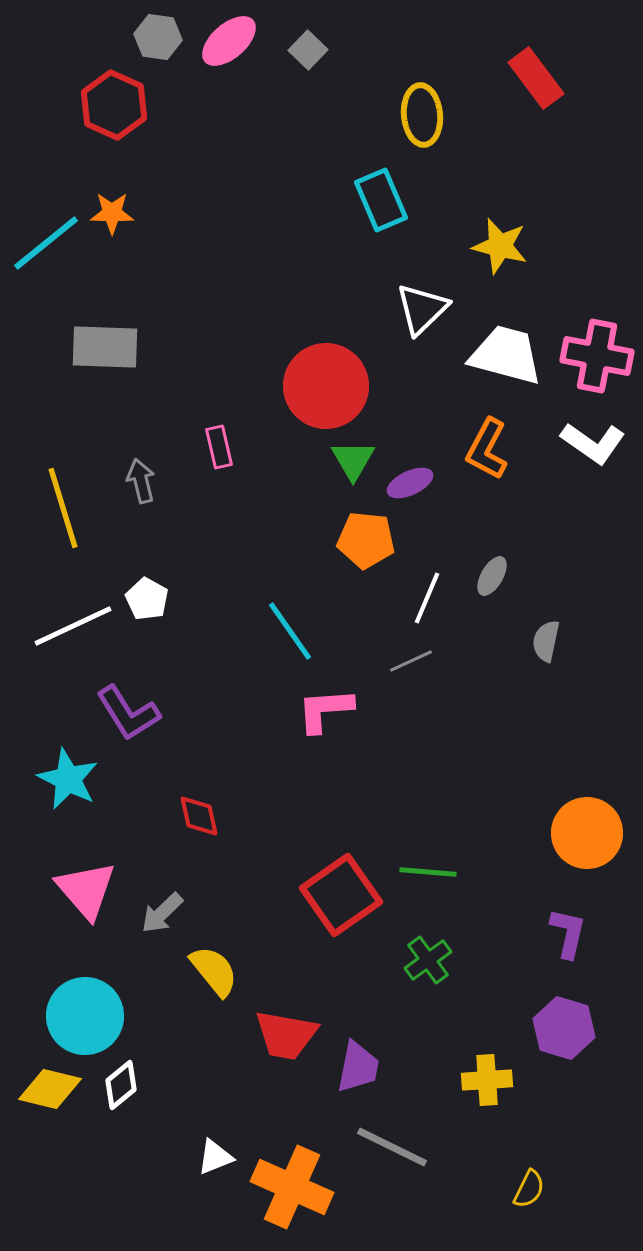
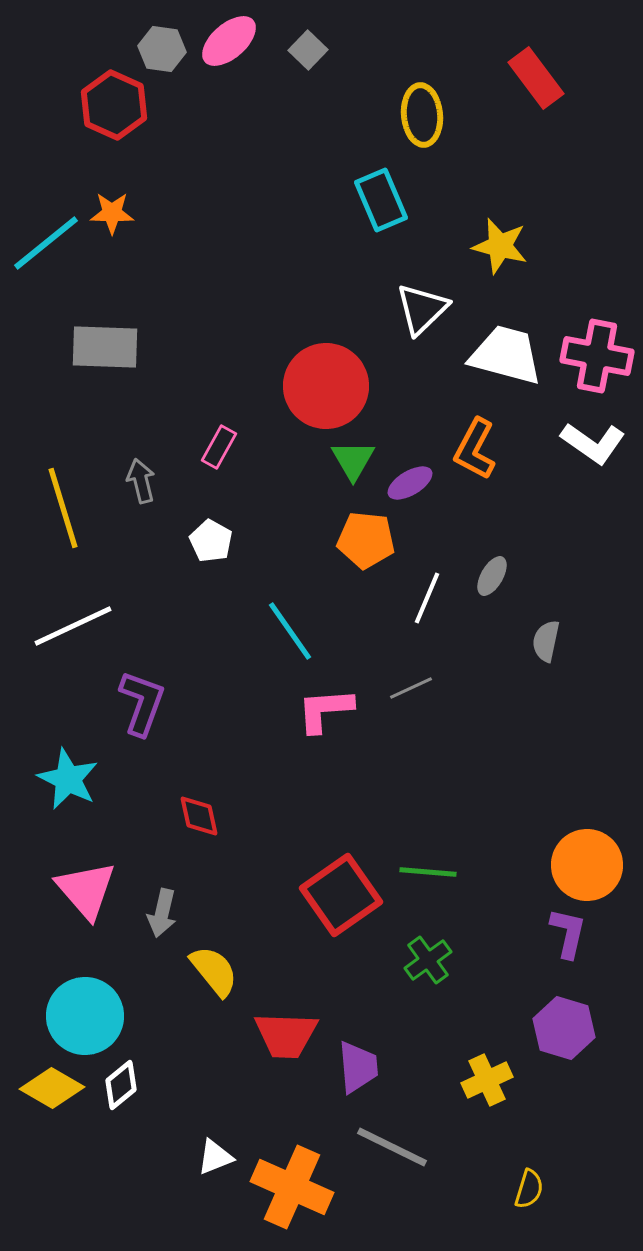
gray hexagon at (158, 37): moved 4 px right, 12 px down
pink rectangle at (219, 447): rotated 42 degrees clockwise
orange L-shape at (487, 449): moved 12 px left
purple ellipse at (410, 483): rotated 6 degrees counterclockwise
white pentagon at (147, 599): moved 64 px right, 58 px up
gray line at (411, 661): moved 27 px down
purple L-shape at (128, 713): moved 14 px right, 10 px up; rotated 128 degrees counterclockwise
orange circle at (587, 833): moved 32 px down
gray arrow at (162, 913): rotated 33 degrees counterclockwise
red trapezoid at (286, 1035): rotated 8 degrees counterclockwise
purple trapezoid at (358, 1067): rotated 16 degrees counterclockwise
yellow cross at (487, 1080): rotated 21 degrees counterclockwise
yellow diamond at (50, 1089): moved 2 px right, 1 px up; rotated 16 degrees clockwise
yellow semicircle at (529, 1189): rotated 9 degrees counterclockwise
